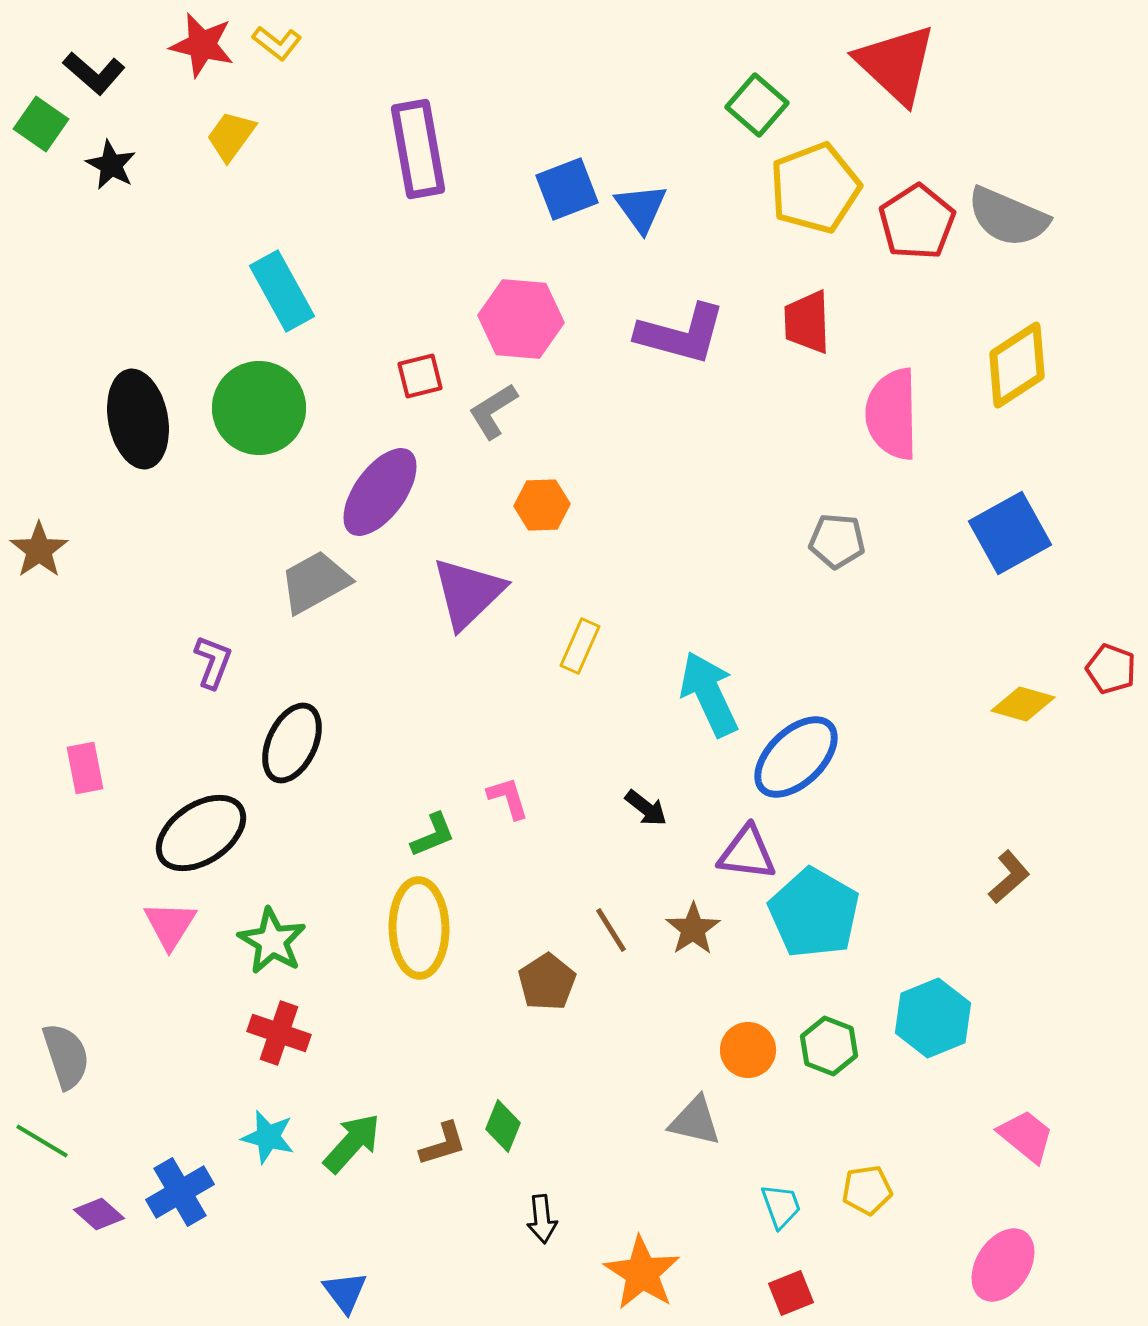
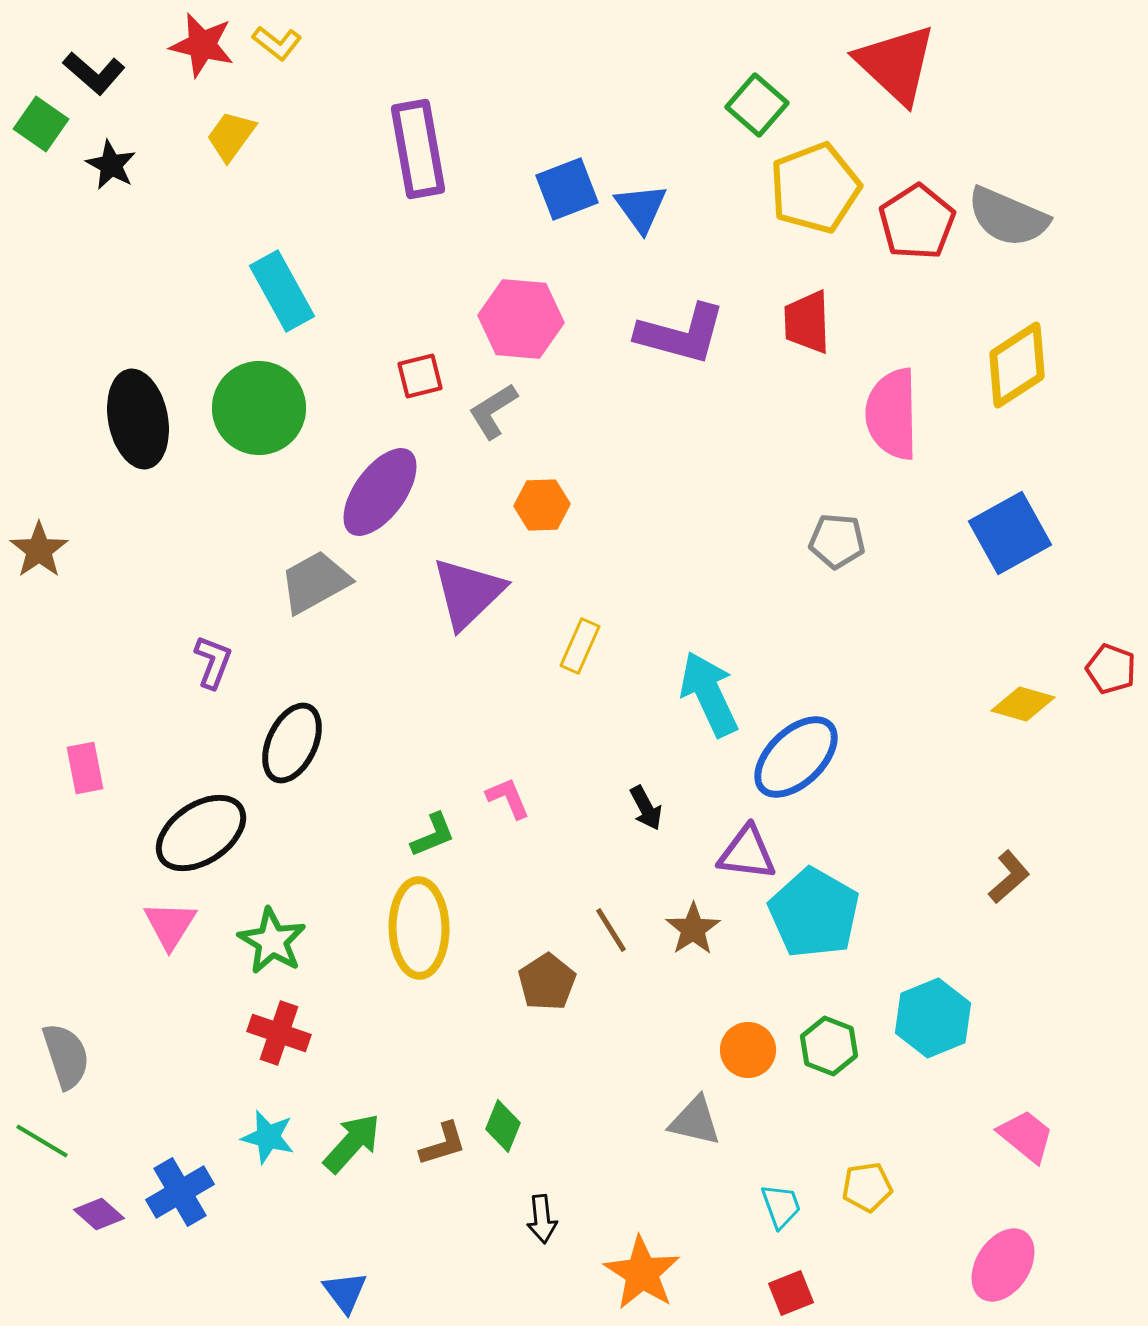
pink L-shape at (508, 798): rotated 6 degrees counterclockwise
black arrow at (646, 808): rotated 24 degrees clockwise
yellow pentagon at (867, 1190): moved 3 px up
